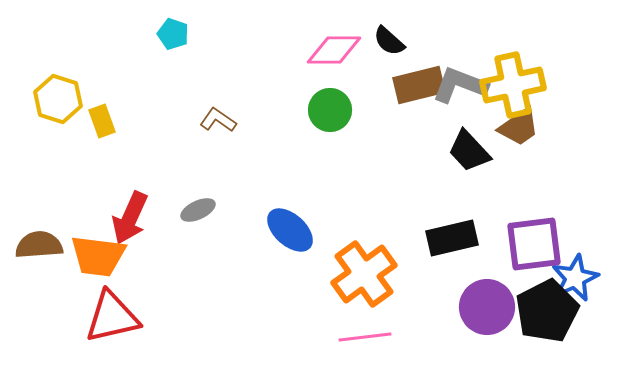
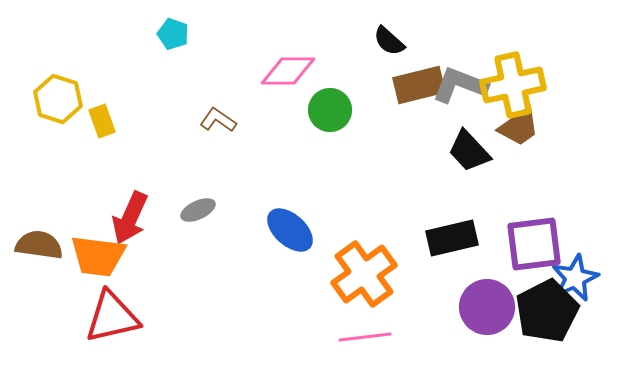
pink diamond: moved 46 px left, 21 px down
brown semicircle: rotated 12 degrees clockwise
